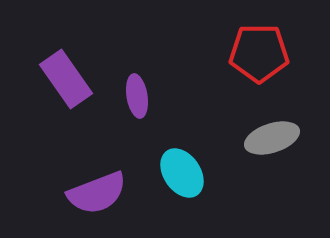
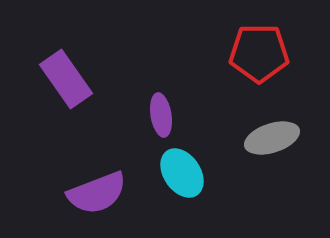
purple ellipse: moved 24 px right, 19 px down
